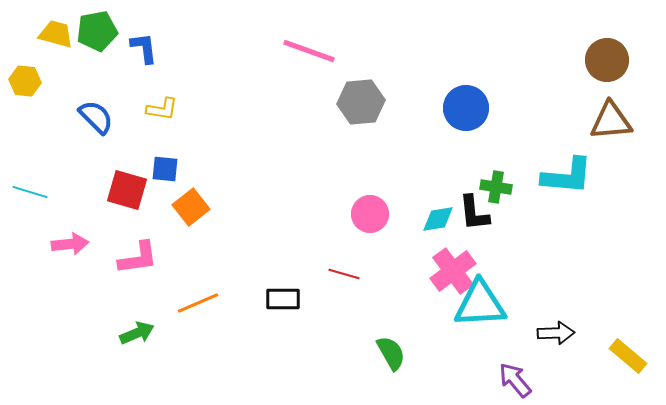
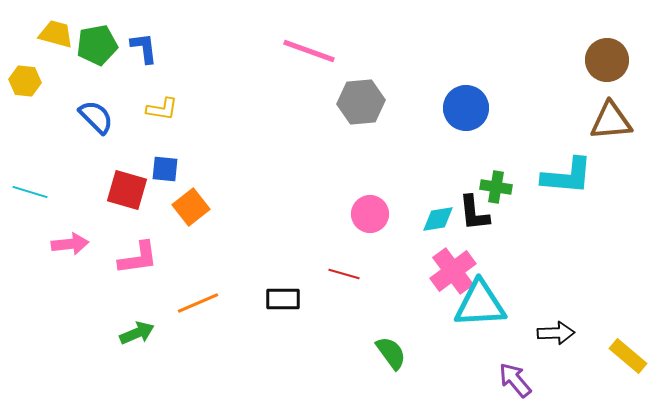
green pentagon: moved 14 px down
green semicircle: rotated 6 degrees counterclockwise
